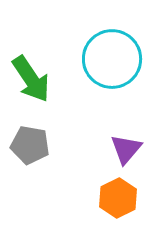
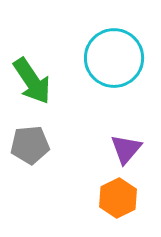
cyan circle: moved 2 px right, 1 px up
green arrow: moved 1 px right, 2 px down
gray pentagon: rotated 15 degrees counterclockwise
